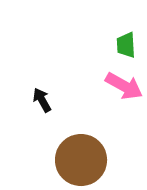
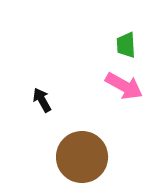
brown circle: moved 1 px right, 3 px up
